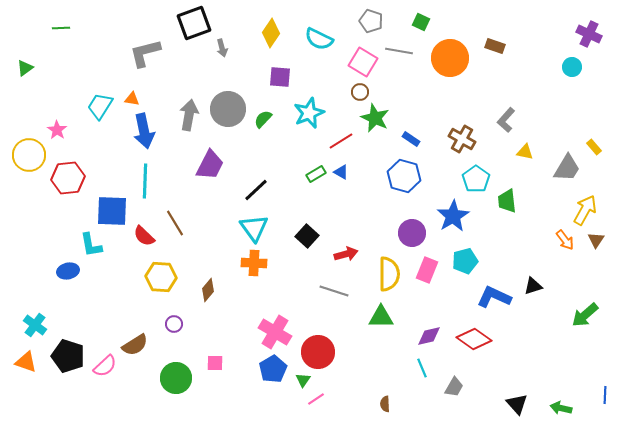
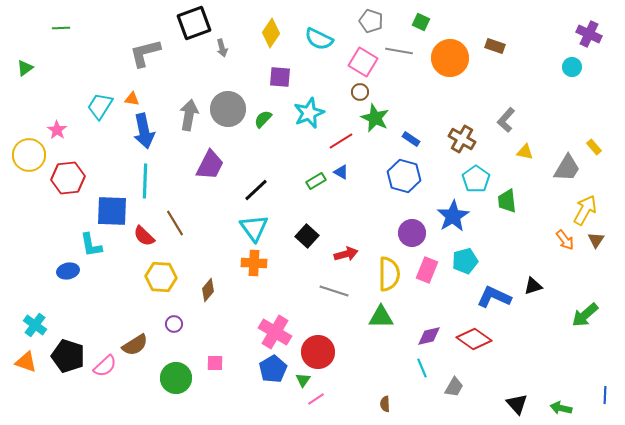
green rectangle at (316, 174): moved 7 px down
